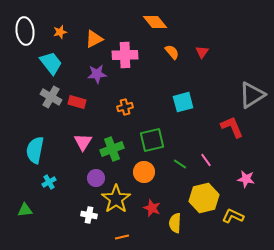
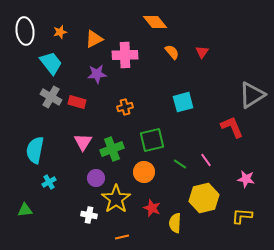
yellow L-shape: moved 9 px right; rotated 20 degrees counterclockwise
